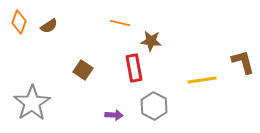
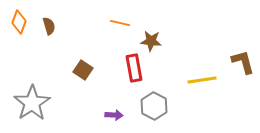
brown semicircle: rotated 72 degrees counterclockwise
